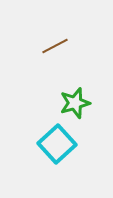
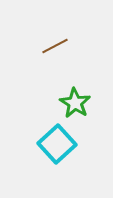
green star: rotated 24 degrees counterclockwise
